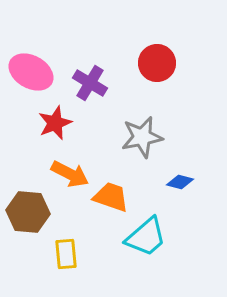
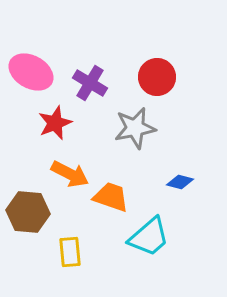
red circle: moved 14 px down
gray star: moved 7 px left, 9 px up
cyan trapezoid: moved 3 px right
yellow rectangle: moved 4 px right, 2 px up
